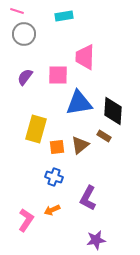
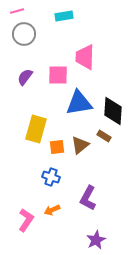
pink line: rotated 32 degrees counterclockwise
blue cross: moved 3 px left
purple star: rotated 18 degrees counterclockwise
